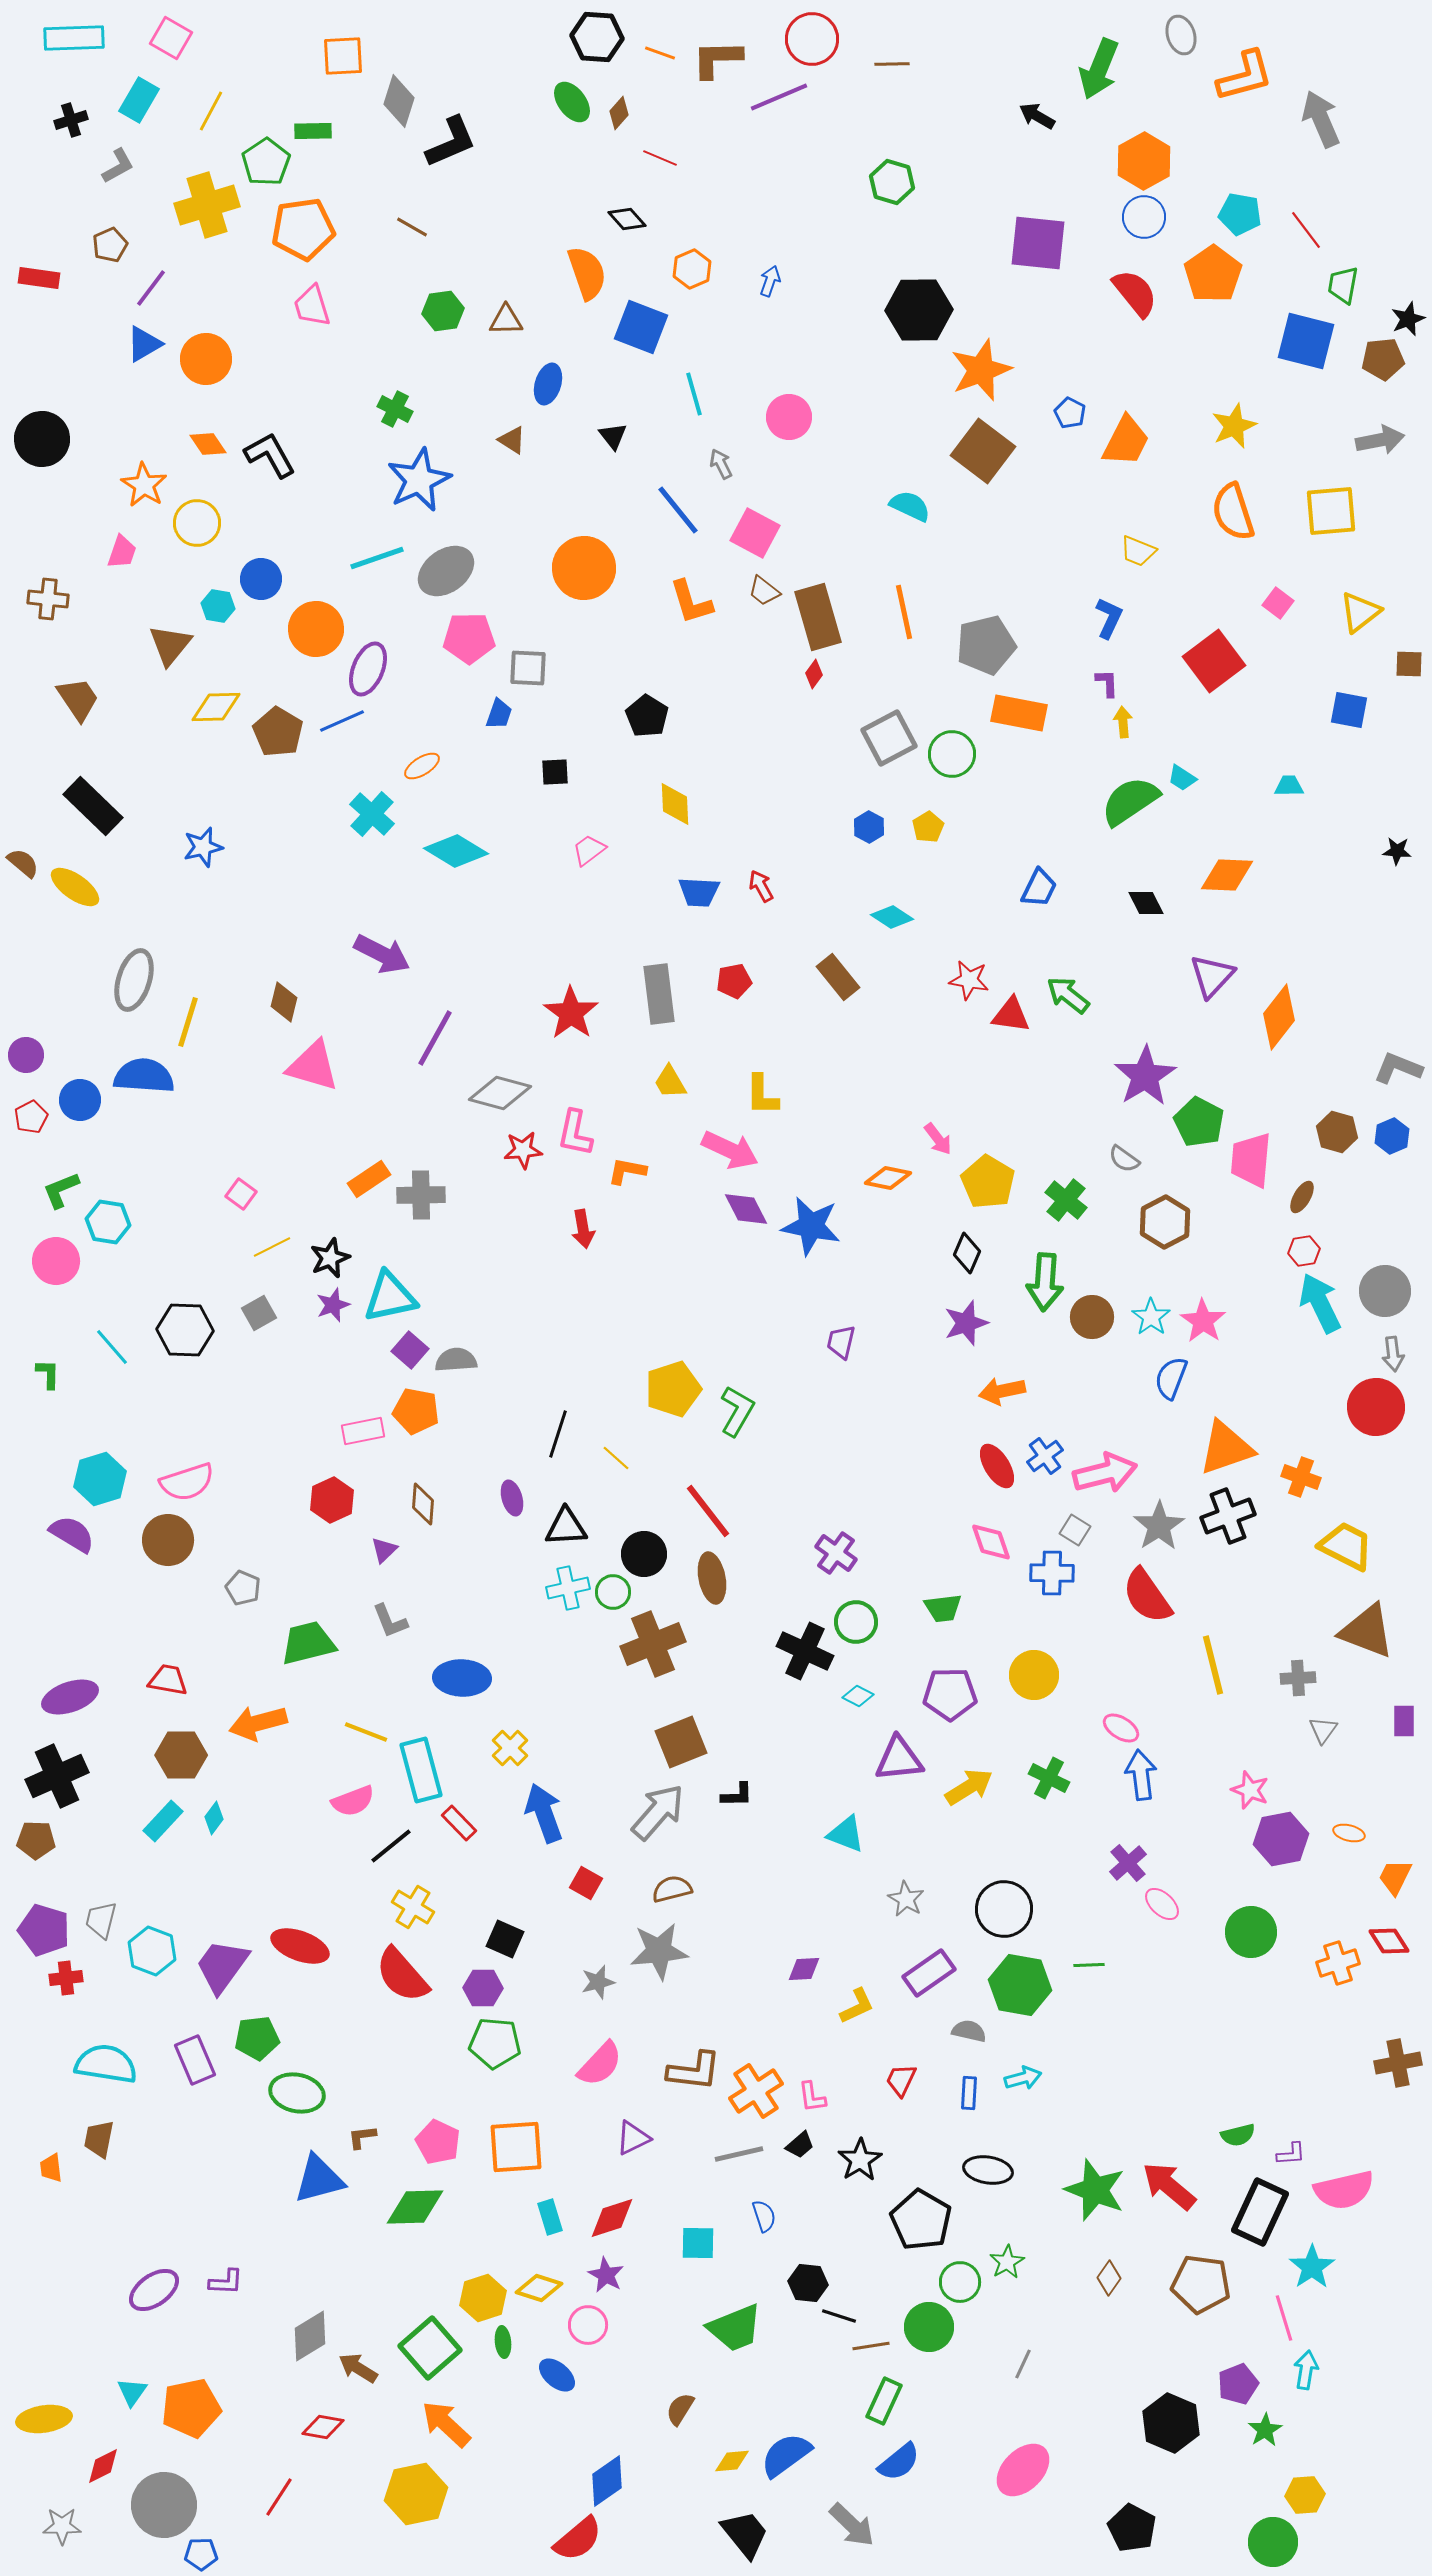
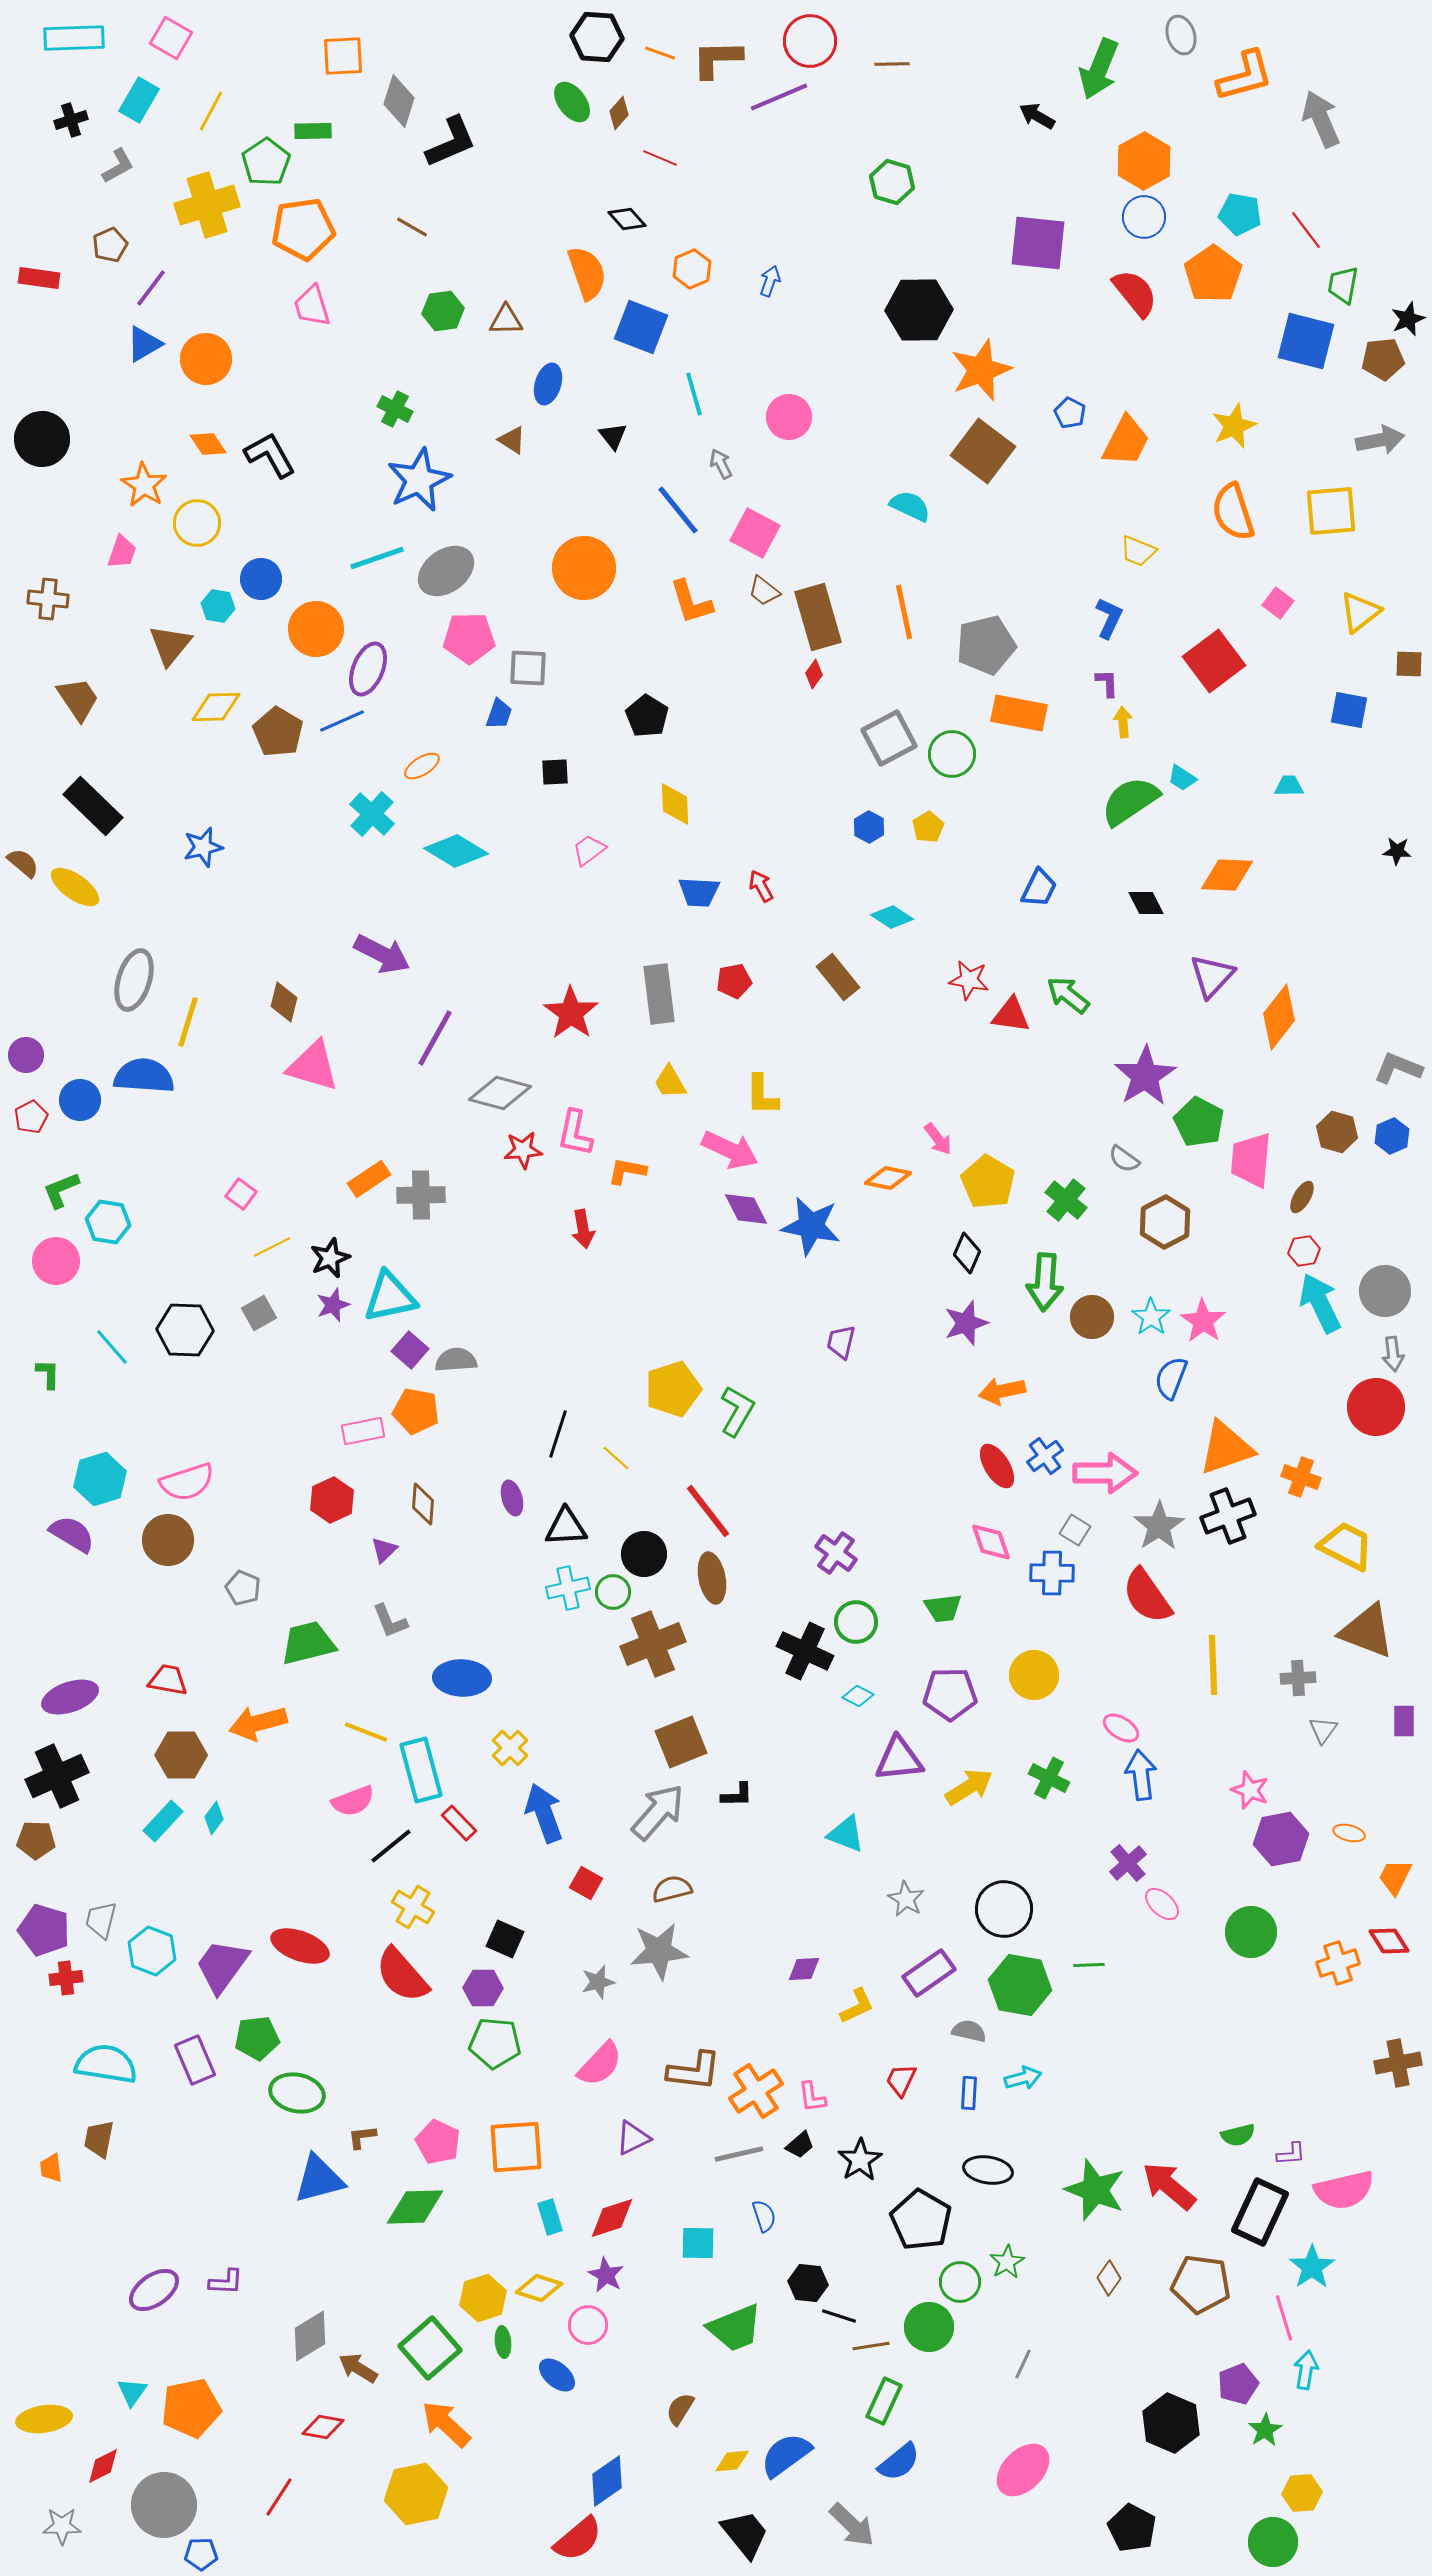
red circle at (812, 39): moved 2 px left, 2 px down
pink arrow at (1105, 1473): rotated 14 degrees clockwise
yellow line at (1213, 1665): rotated 12 degrees clockwise
yellow hexagon at (1305, 2495): moved 3 px left, 2 px up
